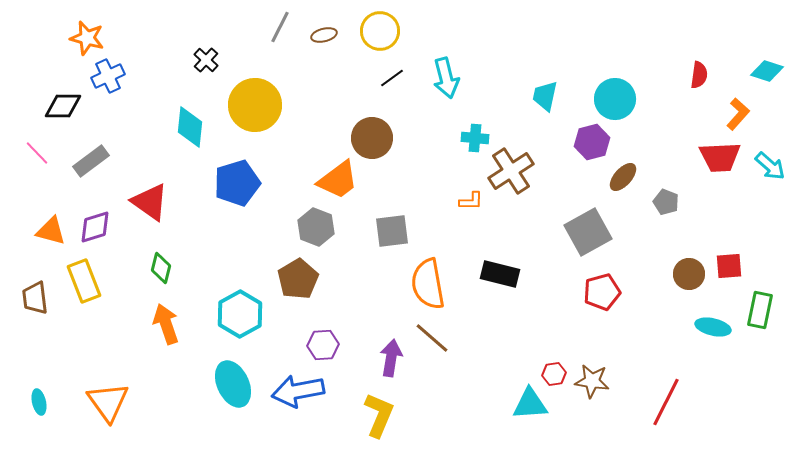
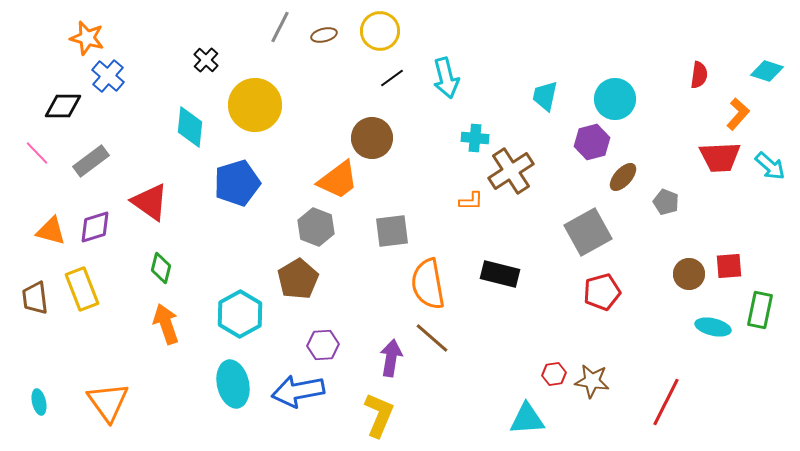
blue cross at (108, 76): rotated 24 degrees counterclockwise
yellow rectangle at (84, 281): moved 2 px left, 8 px down
cyan ellipse at (233, 384): rotated 12 degrees clockwise
cyan triangle at (530, 404): moved 3 px left, 15 px down
